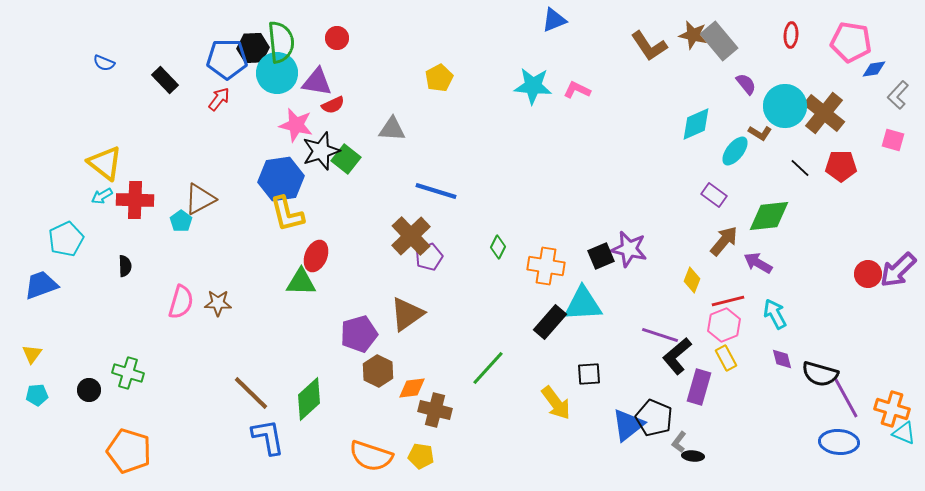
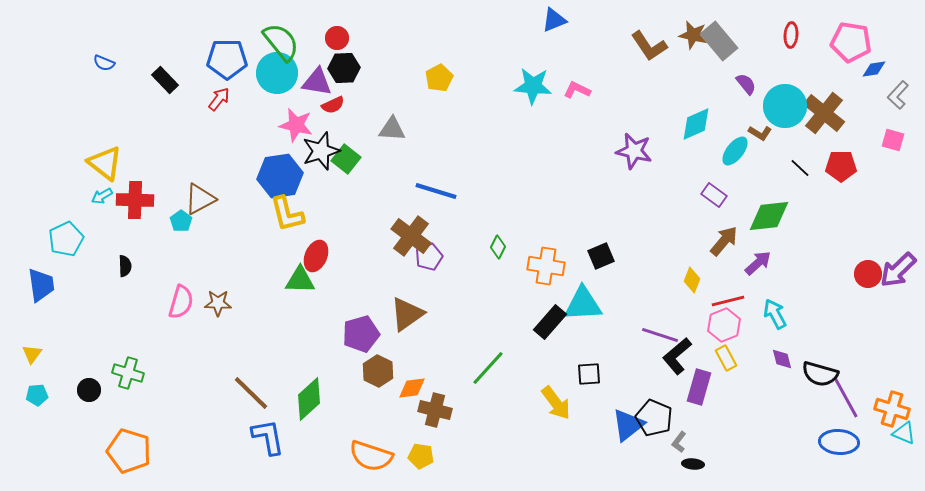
green semicircle at (281, 42): rotated 33 degrees counterclockwise
black hexagon at (253, 48): moved 91 px right, 20 px down
blue hexagon at (281, 179): moved 1 px left, 3 px up
brown cross at (411, 236): rotated 9 degrees counterclockwise
purple star at (629, 249): moved 5 px right, 98 px up
purple arrow at (758, 263): rotated 108 degrees clockwise
green triangle at (301, 282): moved 1 px left, 2 px up
blue trapezoid at (41, 285): rotated 102 degrees clockwise
purple pentagon at (359, 334): moved 2 px right
black ellipse at (693, 456): moved 8 px down
